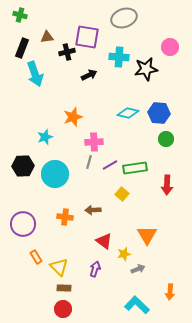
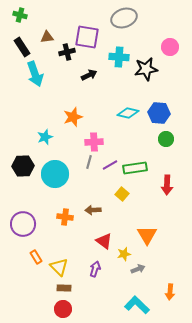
black rectangle: moved 1 px up; rotated 54 degrees counterclockwise
